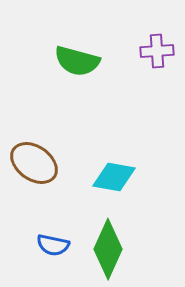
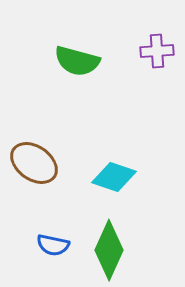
cyan diamond: rotated 9 degrees clockwise
green diamond: moved 1 px right, 1 px down
